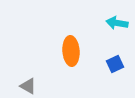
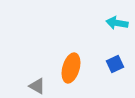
orange ellipse: moved 17 px down; rotated 20 degrees clockwise
gray triangle: moved 9 px right
